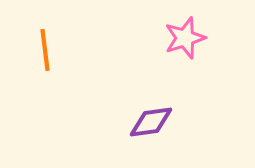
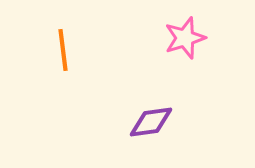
orange line: moved 18 px right
